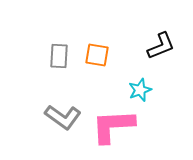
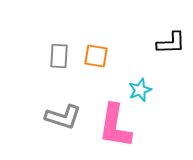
black L-shape: moved 10 px right, 3 px up; rotated 20 degrees clockwise
orange square: moved 1 px left, 1 px down
gray L-shape: rotated 18 degrees counterclockwise
pink L-shape: moved 2 px right; rotated 78 degrees counterclockwise
